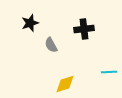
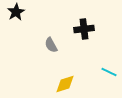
black star: moved 14 px left, 11 px up; rotated 12 degrees counterclockwise
cyan line: rotated 28 degrees clockwise
